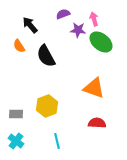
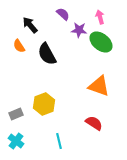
purple semicircle: rotated 64 degrees clockwise
pink arrow: moved 6 px right, 2 px up
purple star: moved 1 px right
black semicircle: moved 1 px right, 2 px up
orange triangle: moved 5 px right, 2 px up
yellow hexagon: moved 3 px left, 2 px up
gray rectangle: rotated 24 degrees counterclockwise
red semicircle: moved 3 px left; rotated 30 degrees clockwise
cyan line: moved 2 px right
